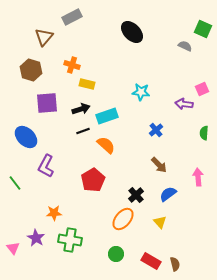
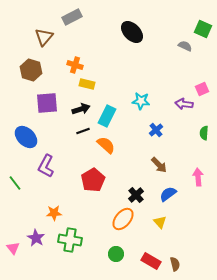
orange cross: moved 3 px right
cyan star: moved 9 px down
cyan rectangle: rotated 45 degrees counterclockwise
